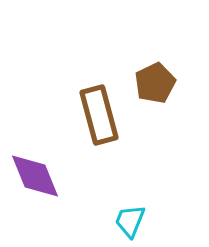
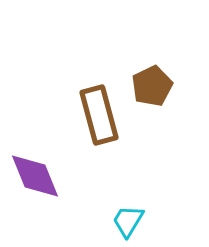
brown pentagon: moved 3 px left, 3 px down
cyan trapezoid: moved 2 px left; rotated 9 degrees clockwise
